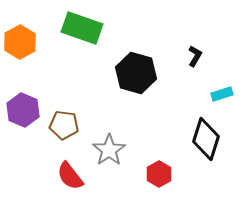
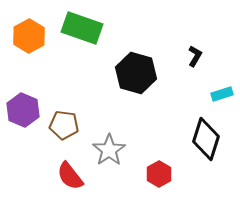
orange hexagon: moved 9 px right, 6 px up
